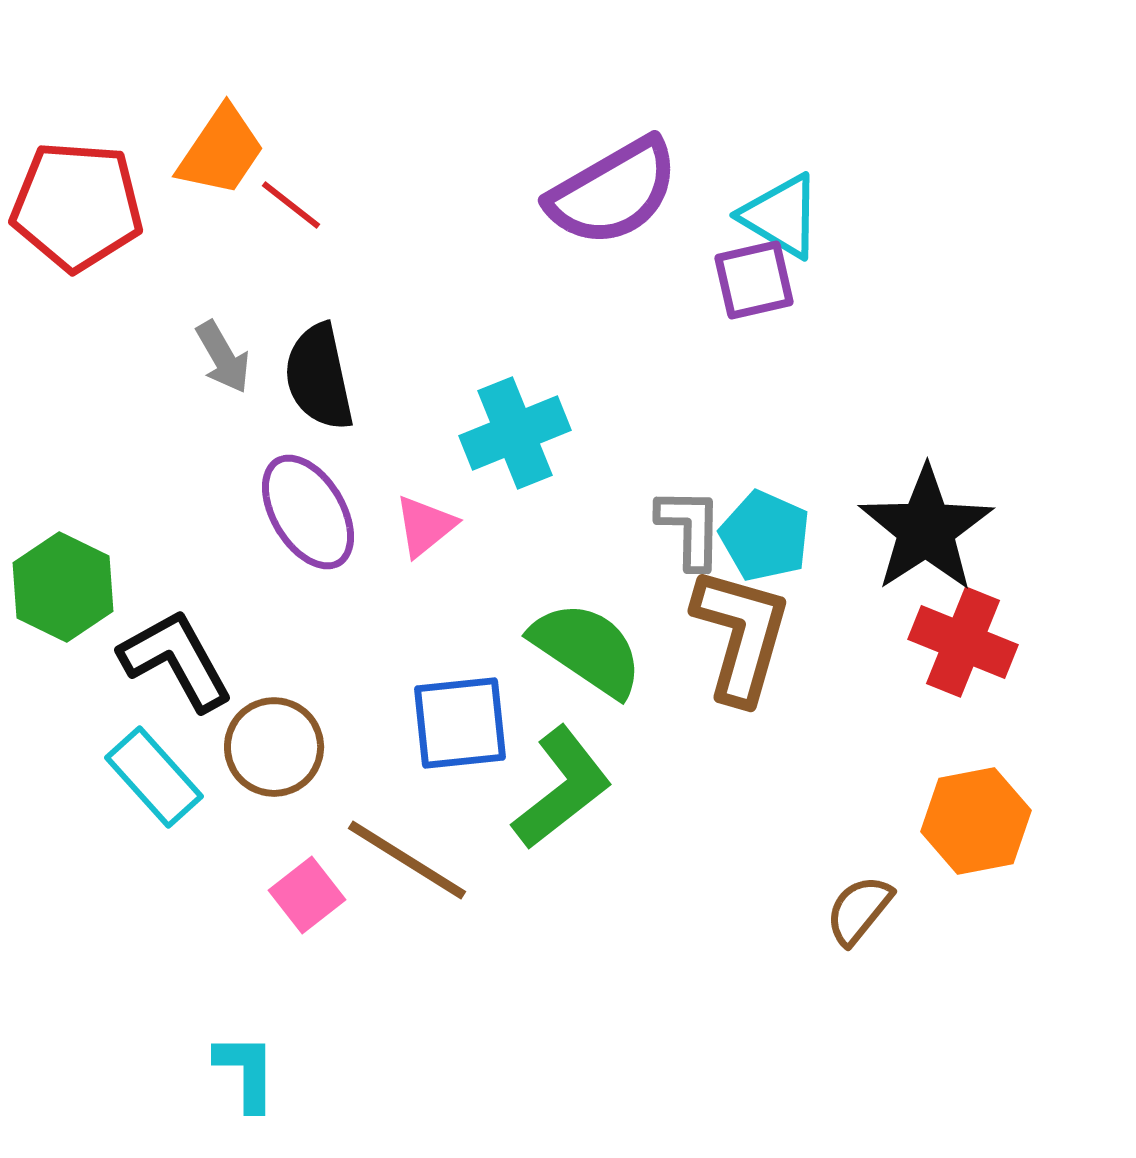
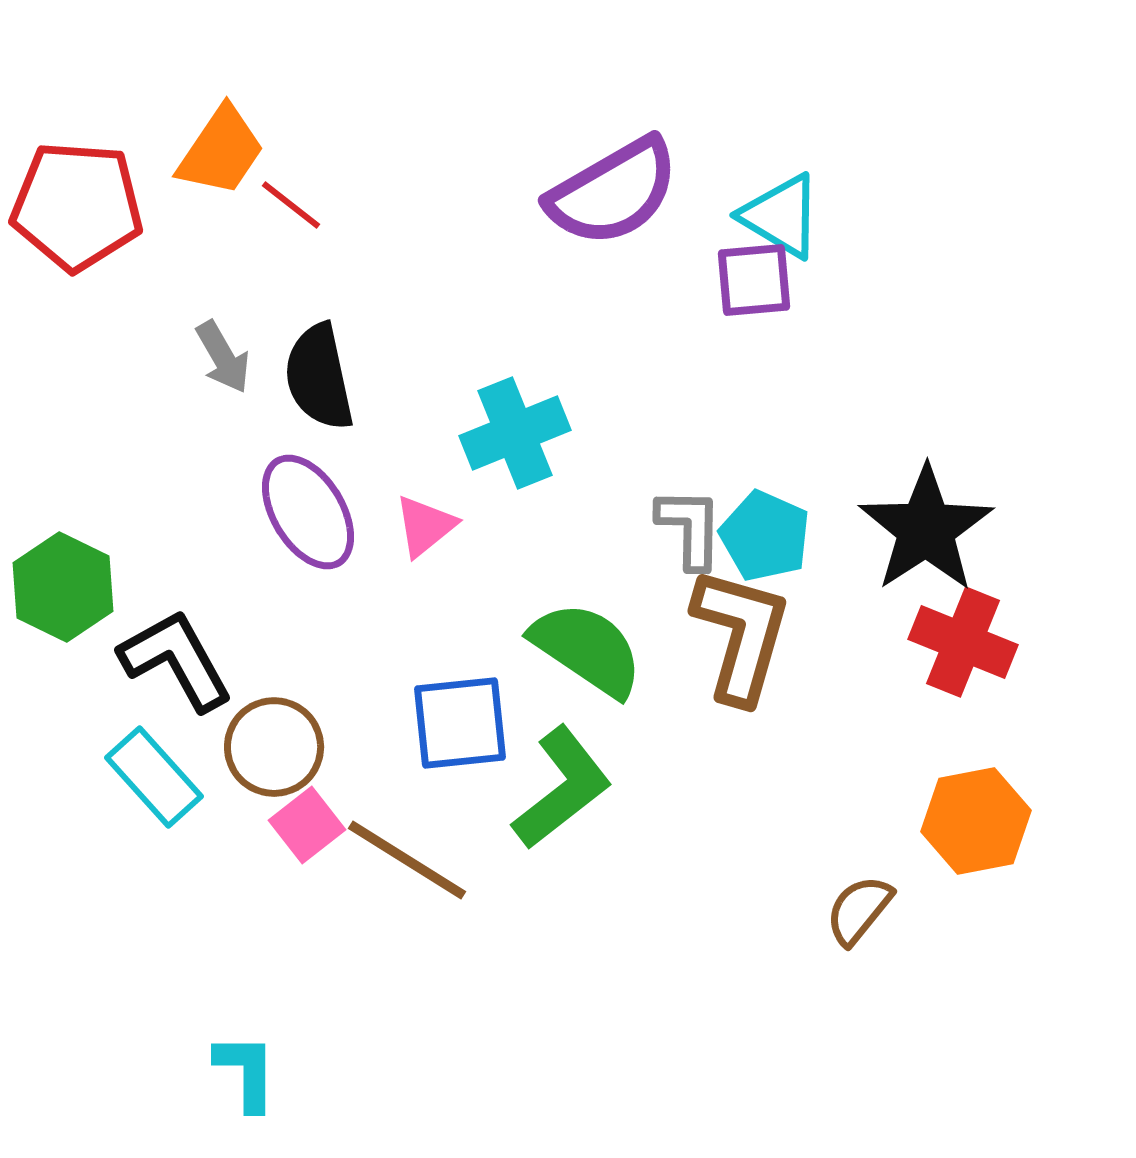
purple square: rotated 8 degrees clockwise
pink square: moved 70 px up
